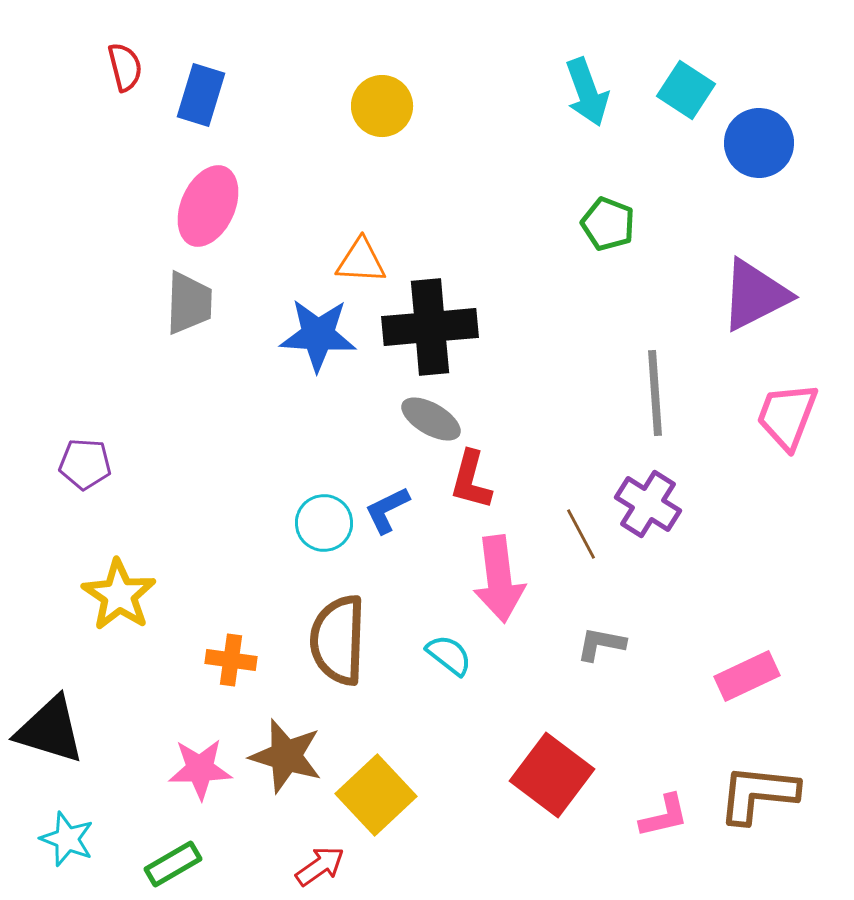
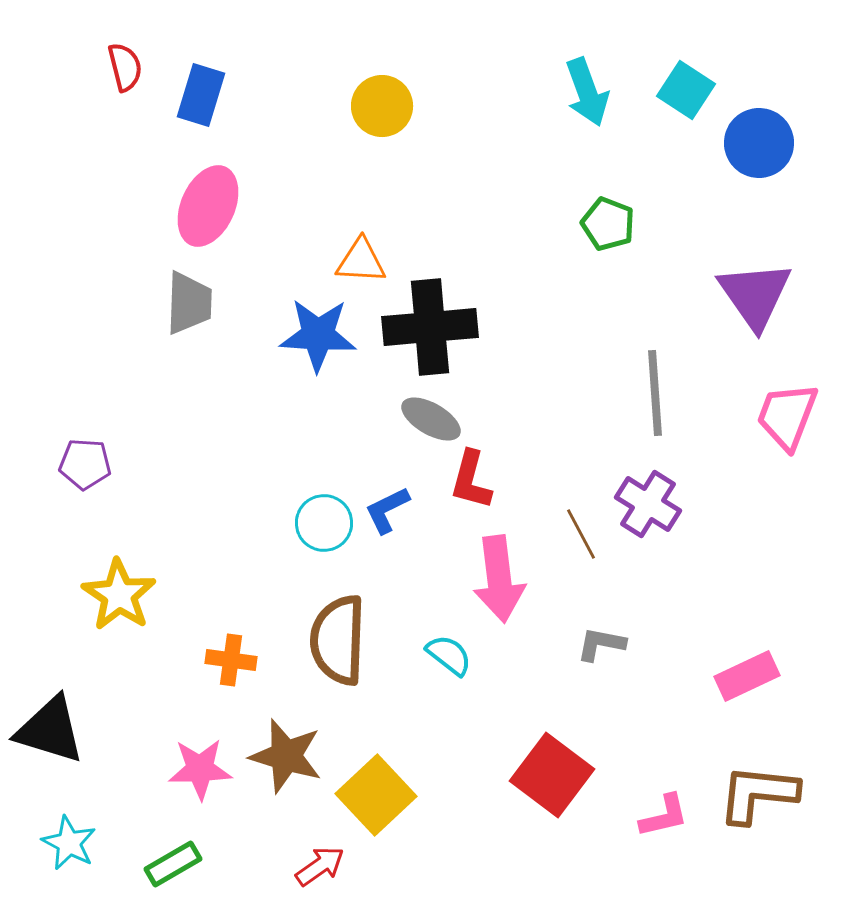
purple triangle: rotated 38 degrees counterclockwise
cyan star: moved 2 px right, 4 px down; rotated 6 degrees clockwise
